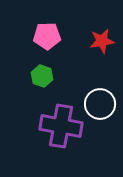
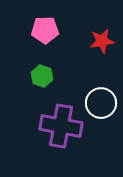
pink pentagon: moved 2 px left, 6 px up
white circle: moved 1 px right, 1 px up
